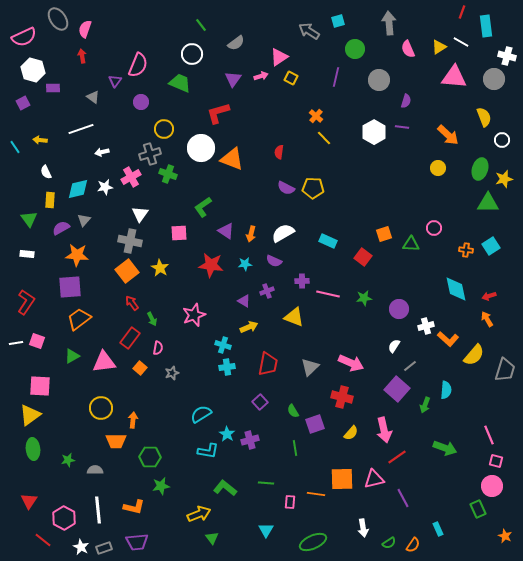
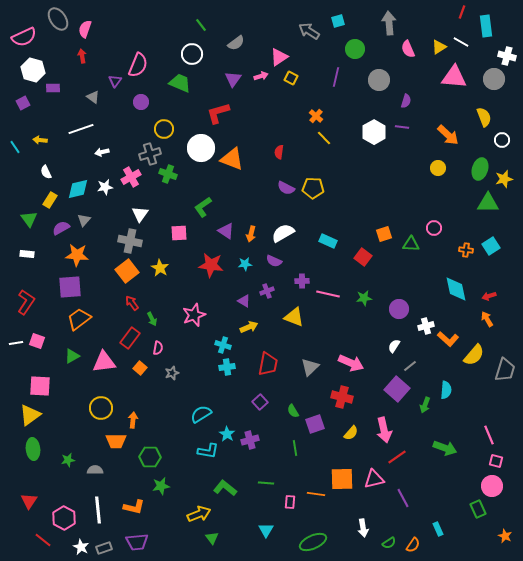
yellow rectangle at (50, 200): rotated 28 degrees clockwise
